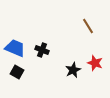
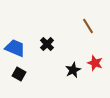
black cross: moved 5 px right, 6 px up; rotated 24 degrees clockwise
black square: moved 2 px right, 2 px down
